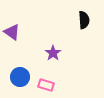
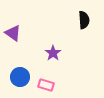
purple triangle: moved 1 px right, 1 px down
